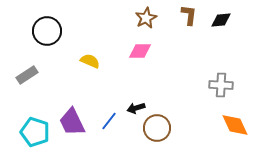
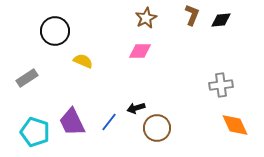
brown L-shape: moved 3 px right; rotated 15 degrees clockwise
black circle: moved 8 px right
yellow semicircle: moved 7 px left
gray rectangle: moved 3 px down
gray cross: rotated 10 degrees counterclockwise
blue line: moved 1 px down
